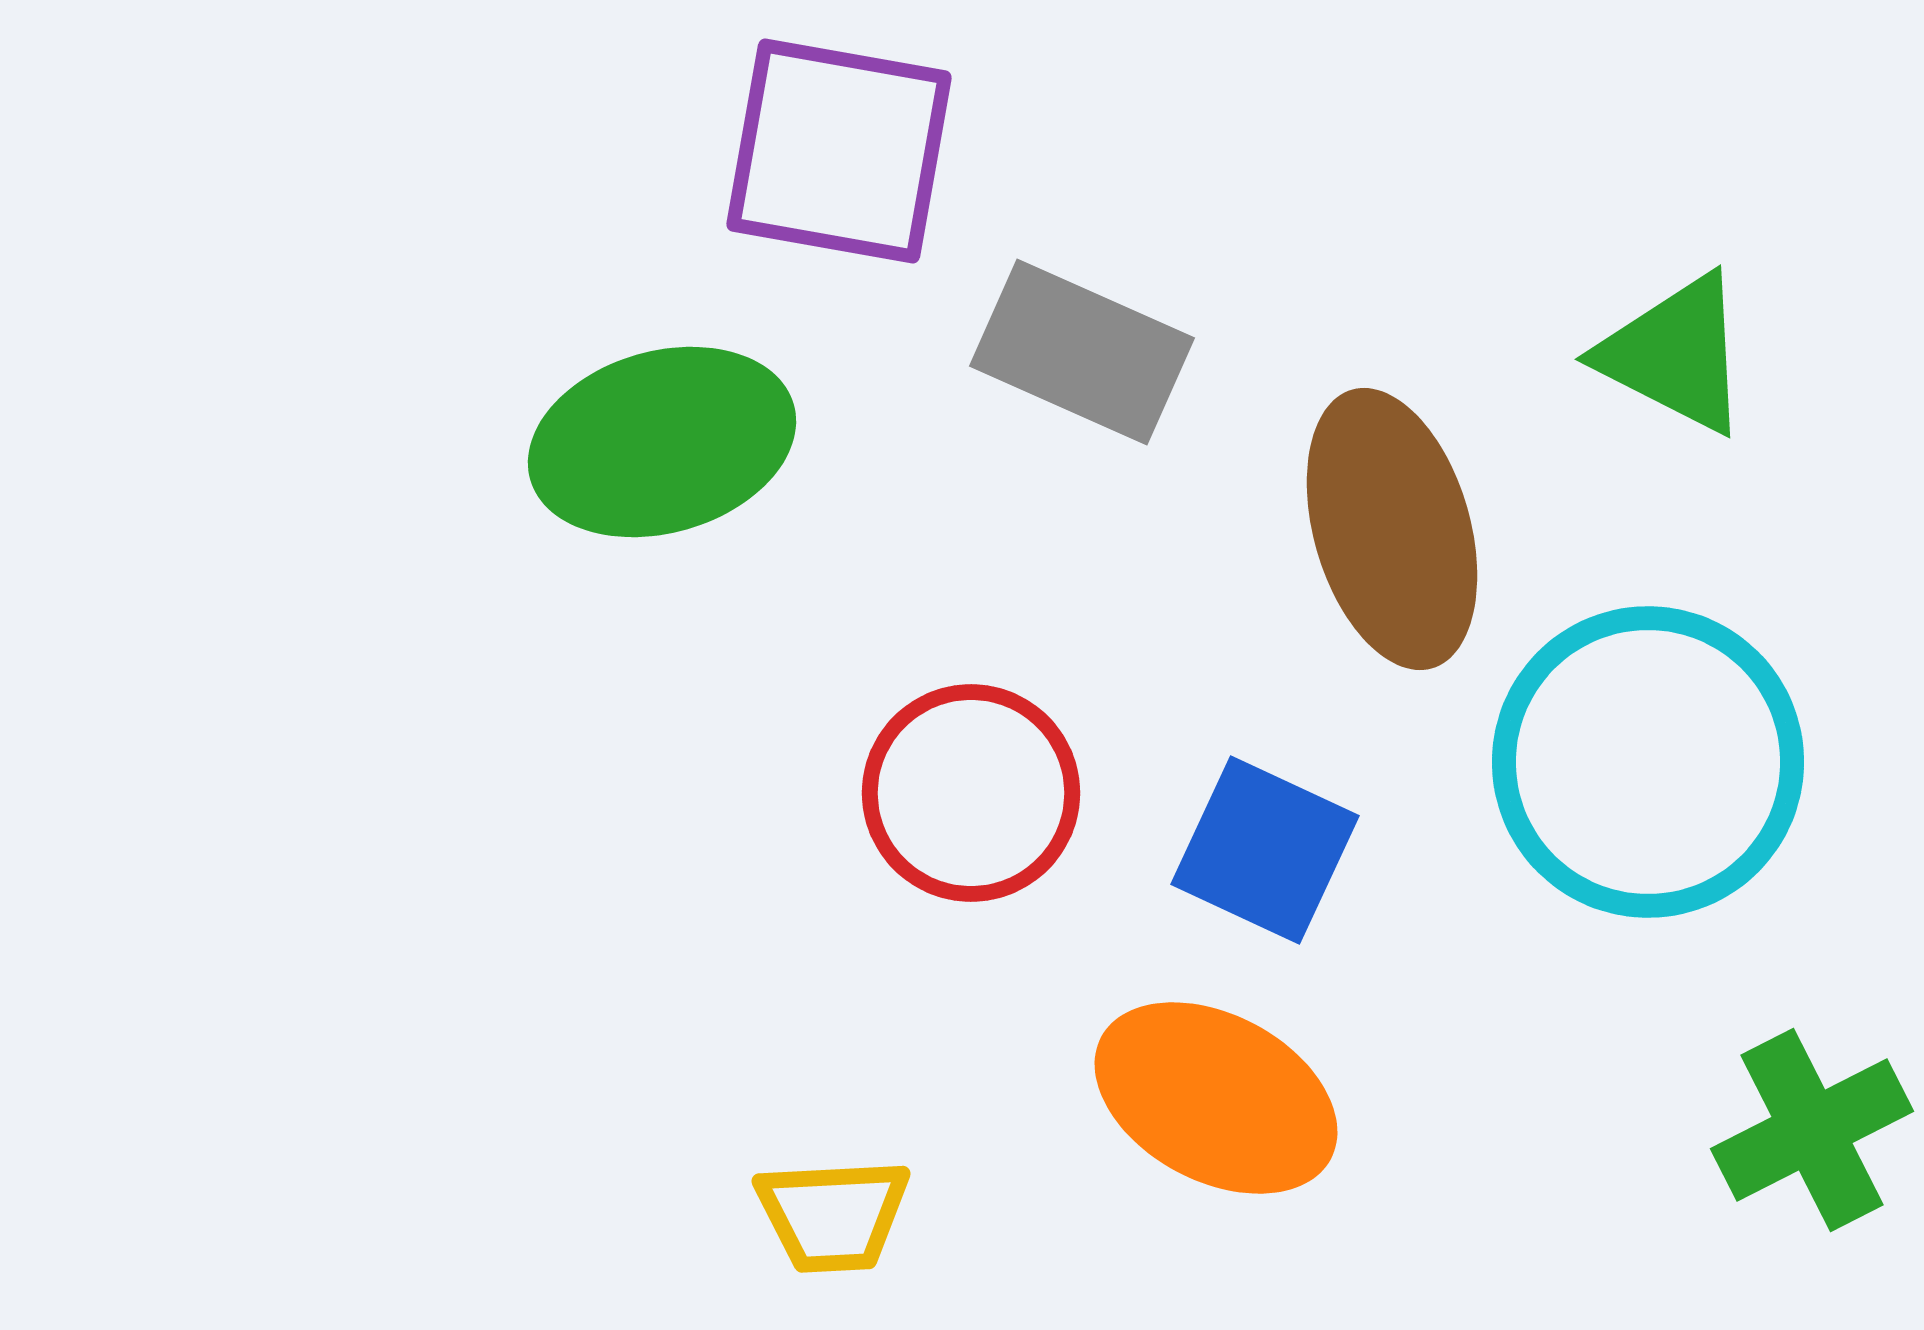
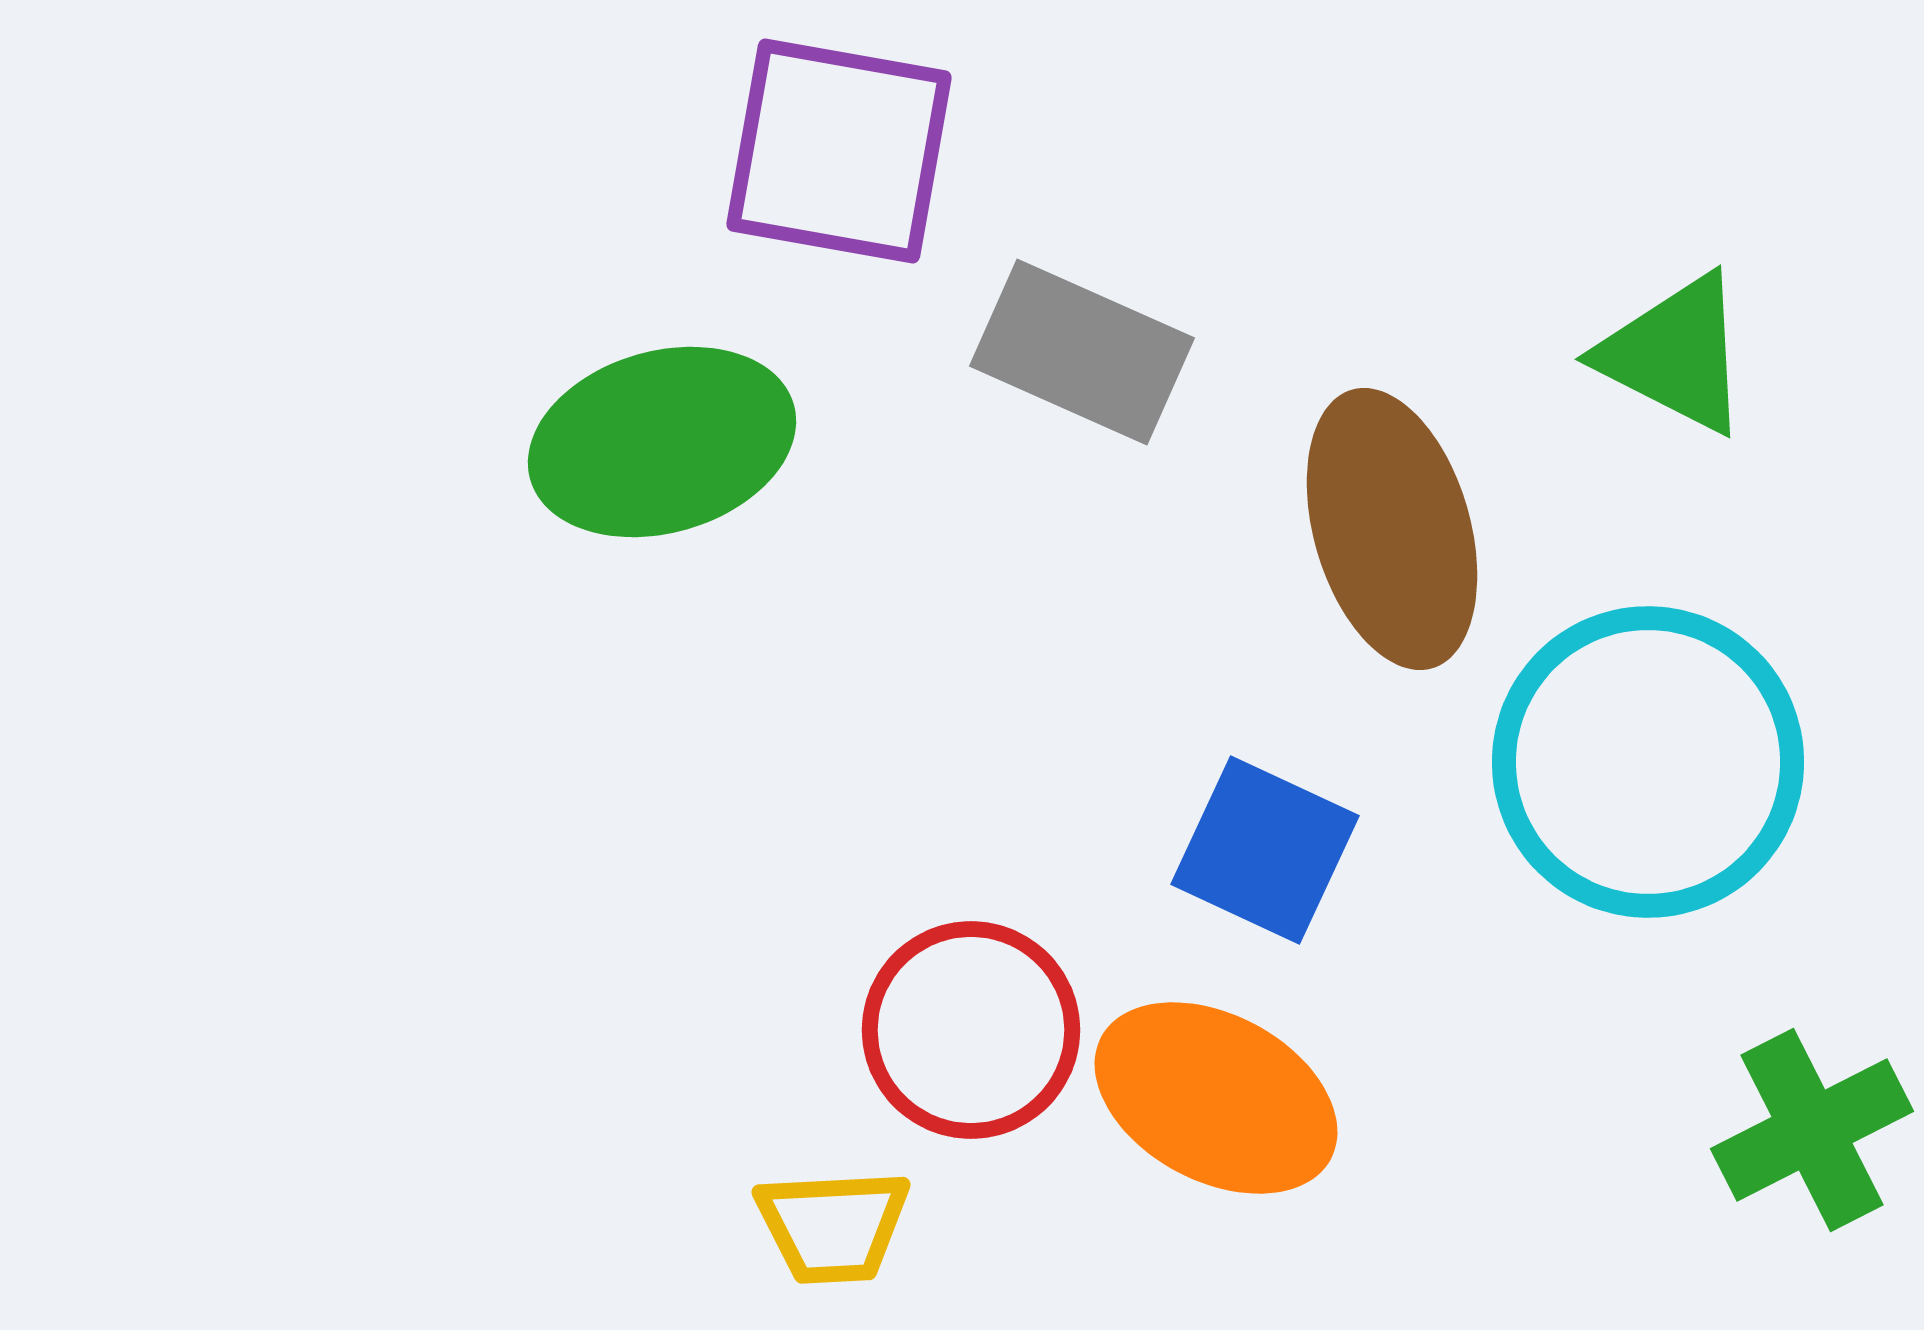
red circle: moved 237 px down
yellow trapezoid: moved 11 px down
